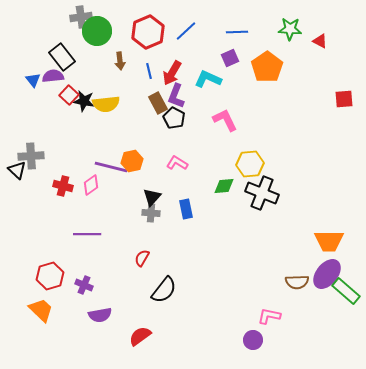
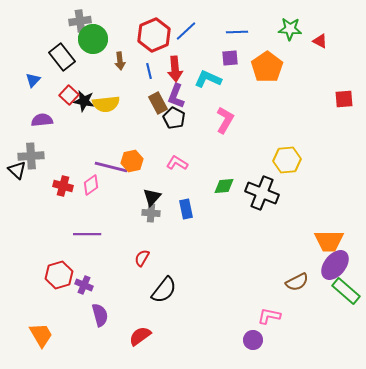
gray cross at (81, 17): moved 1 px left, 4 px down
green circle at (97, 31): moved 4 px left, 8 px down
red hexagon at (148, 32): moved 6 px right, 3 px down
purple square at (230, 58): rotated 18 degrees clockwise
red arrow at (172, 73): moved 3 px right, 4 px up; rotated 35 degrees counterclockwise
purple semicircle at (53, 76): moved 11 px left, 44 px down
blue triangle at (33, 80): rotated 21 degrees clockwise
pink L-shape at (225, 120): rotated 56 degrees clockwise
yellow hexagon at (250, 164): moved 37 px right, 4 px up
purple ellipse at (327, 274): moved 8 px right, 9 px up
red hexagon at (50, 276): moved 9 px right, 1 px up
brown semicircle at (297, 282): rotated 25 degrees counterclockwise
orange trapezoid at (41, 310): moved 25 px down; rotated 16 degrees clockwise
purple semicircle at (100, 315): rotated 95 degrees counterclockwise
